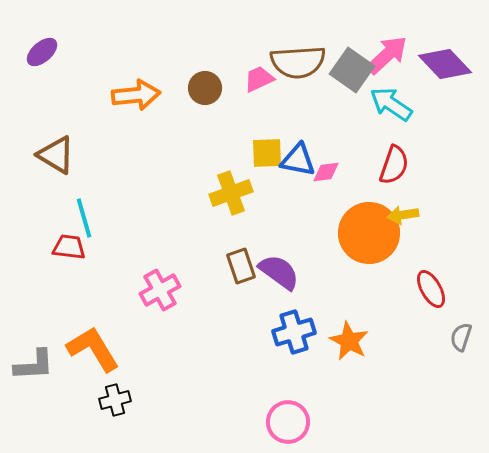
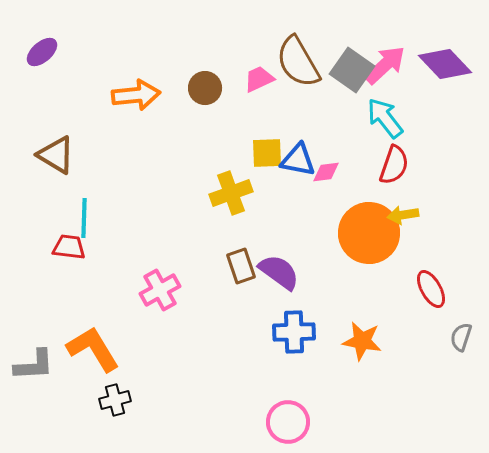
pink arrow: moved 2 px left, 10 px down
brown semicircle: rotated 64 degrees clockwise
cyan arrow: moved 6 px left, 14 px down; rotated 18 degrees clockwise
cyan line: rotated 18 degrees clockwise
blue cross: rotated 15 degrees clockwise
orange star: moved 13 px right; rotated 18 degrees counterclockwise
